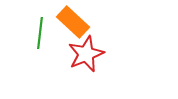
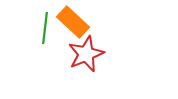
green line: moved 5 px right, 5 px up
